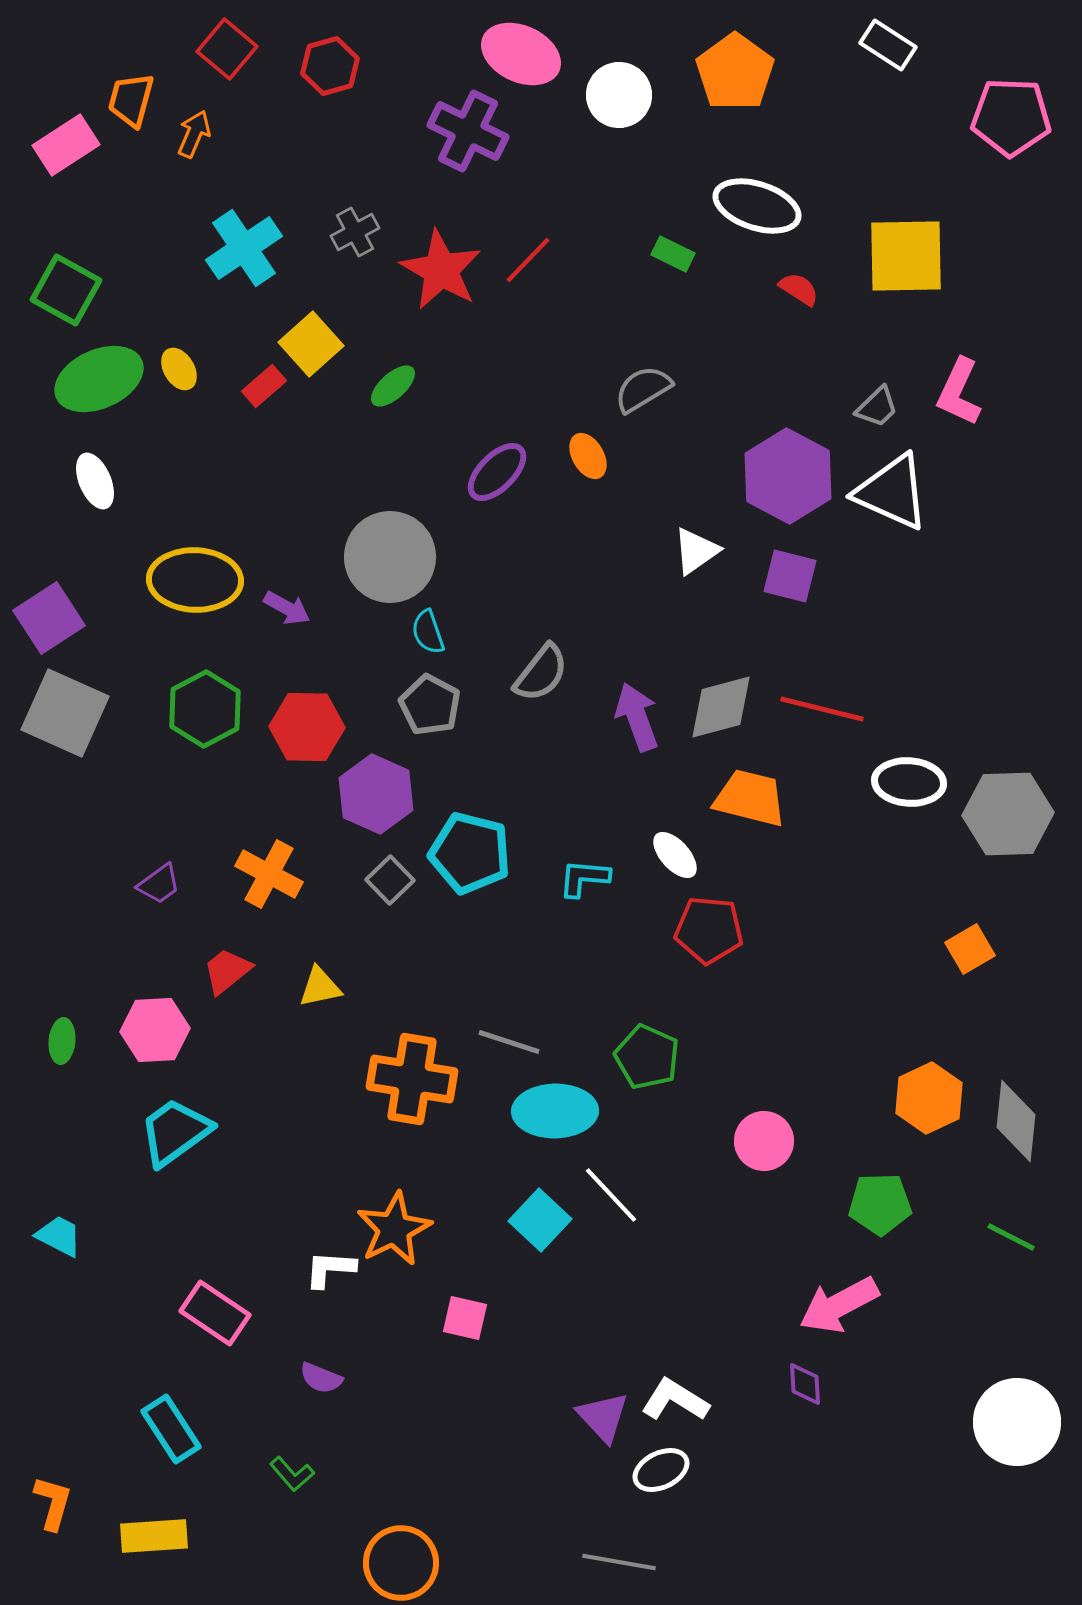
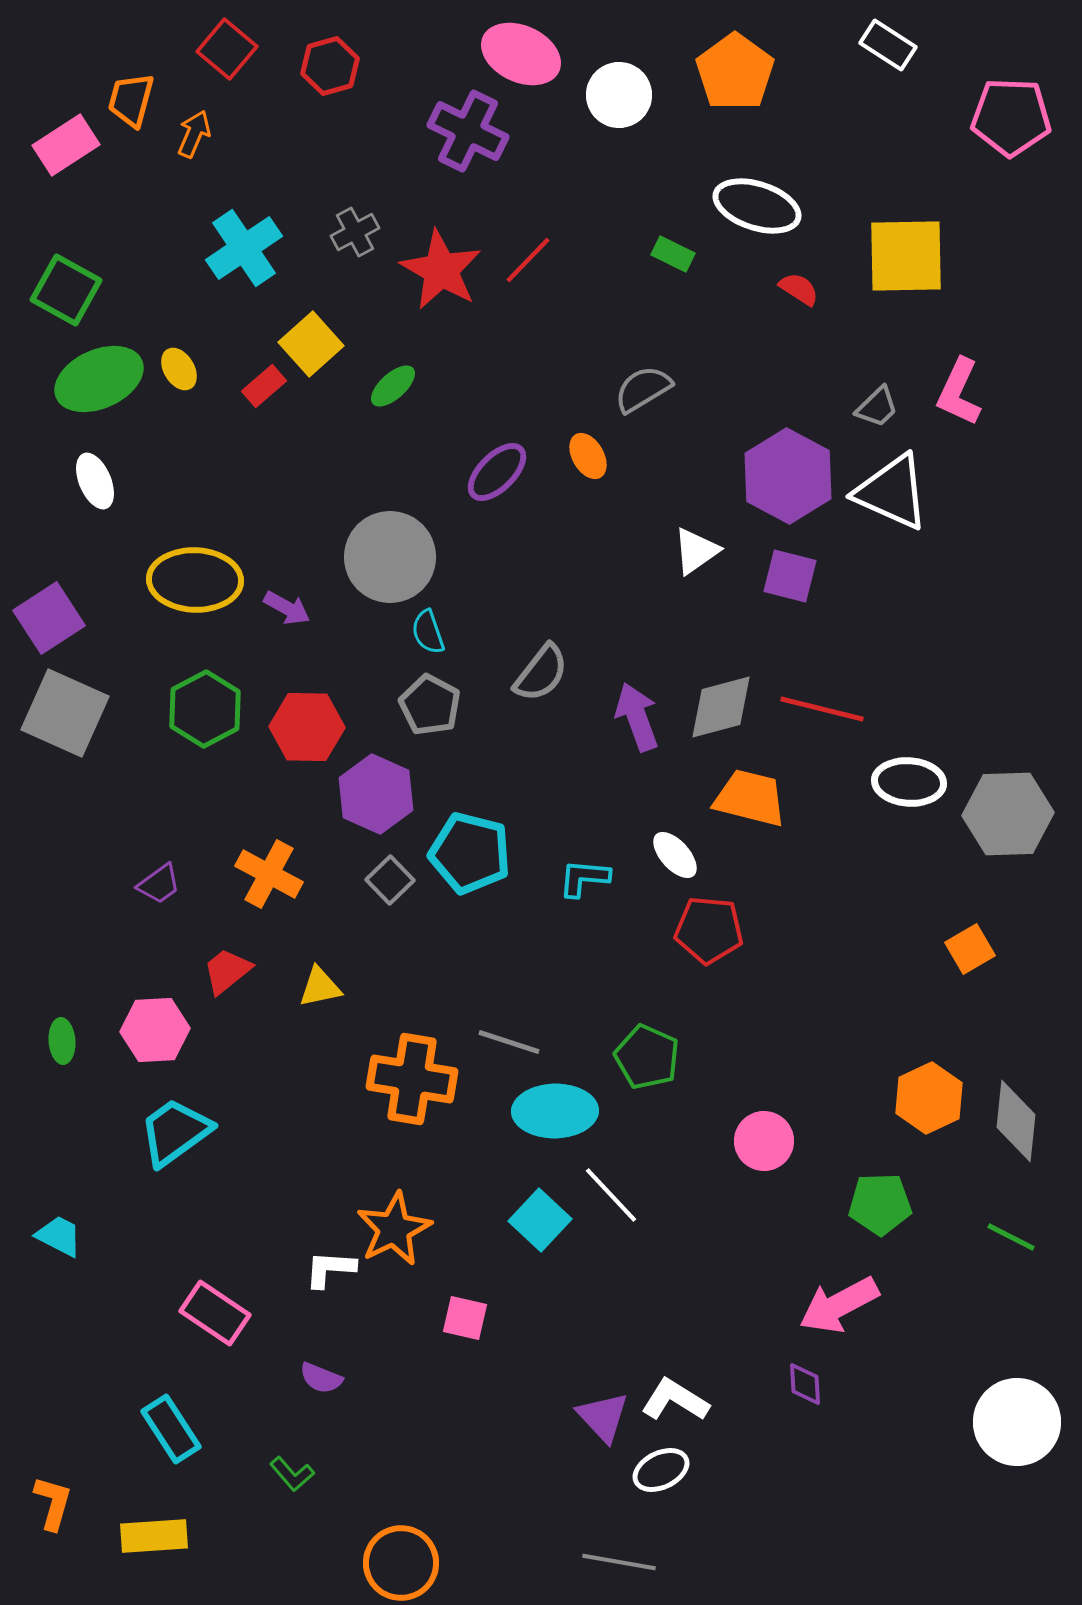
green ellipse at (62, 1041): rotated 9 degrees counterclockwise
